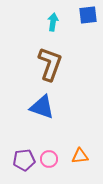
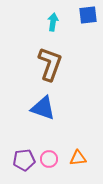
blue triangle: moved 1 px right, 1 px down
orange triangle: moved 2 px left, 2 px down
